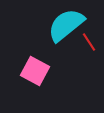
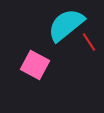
pink square: moved 6 px up
